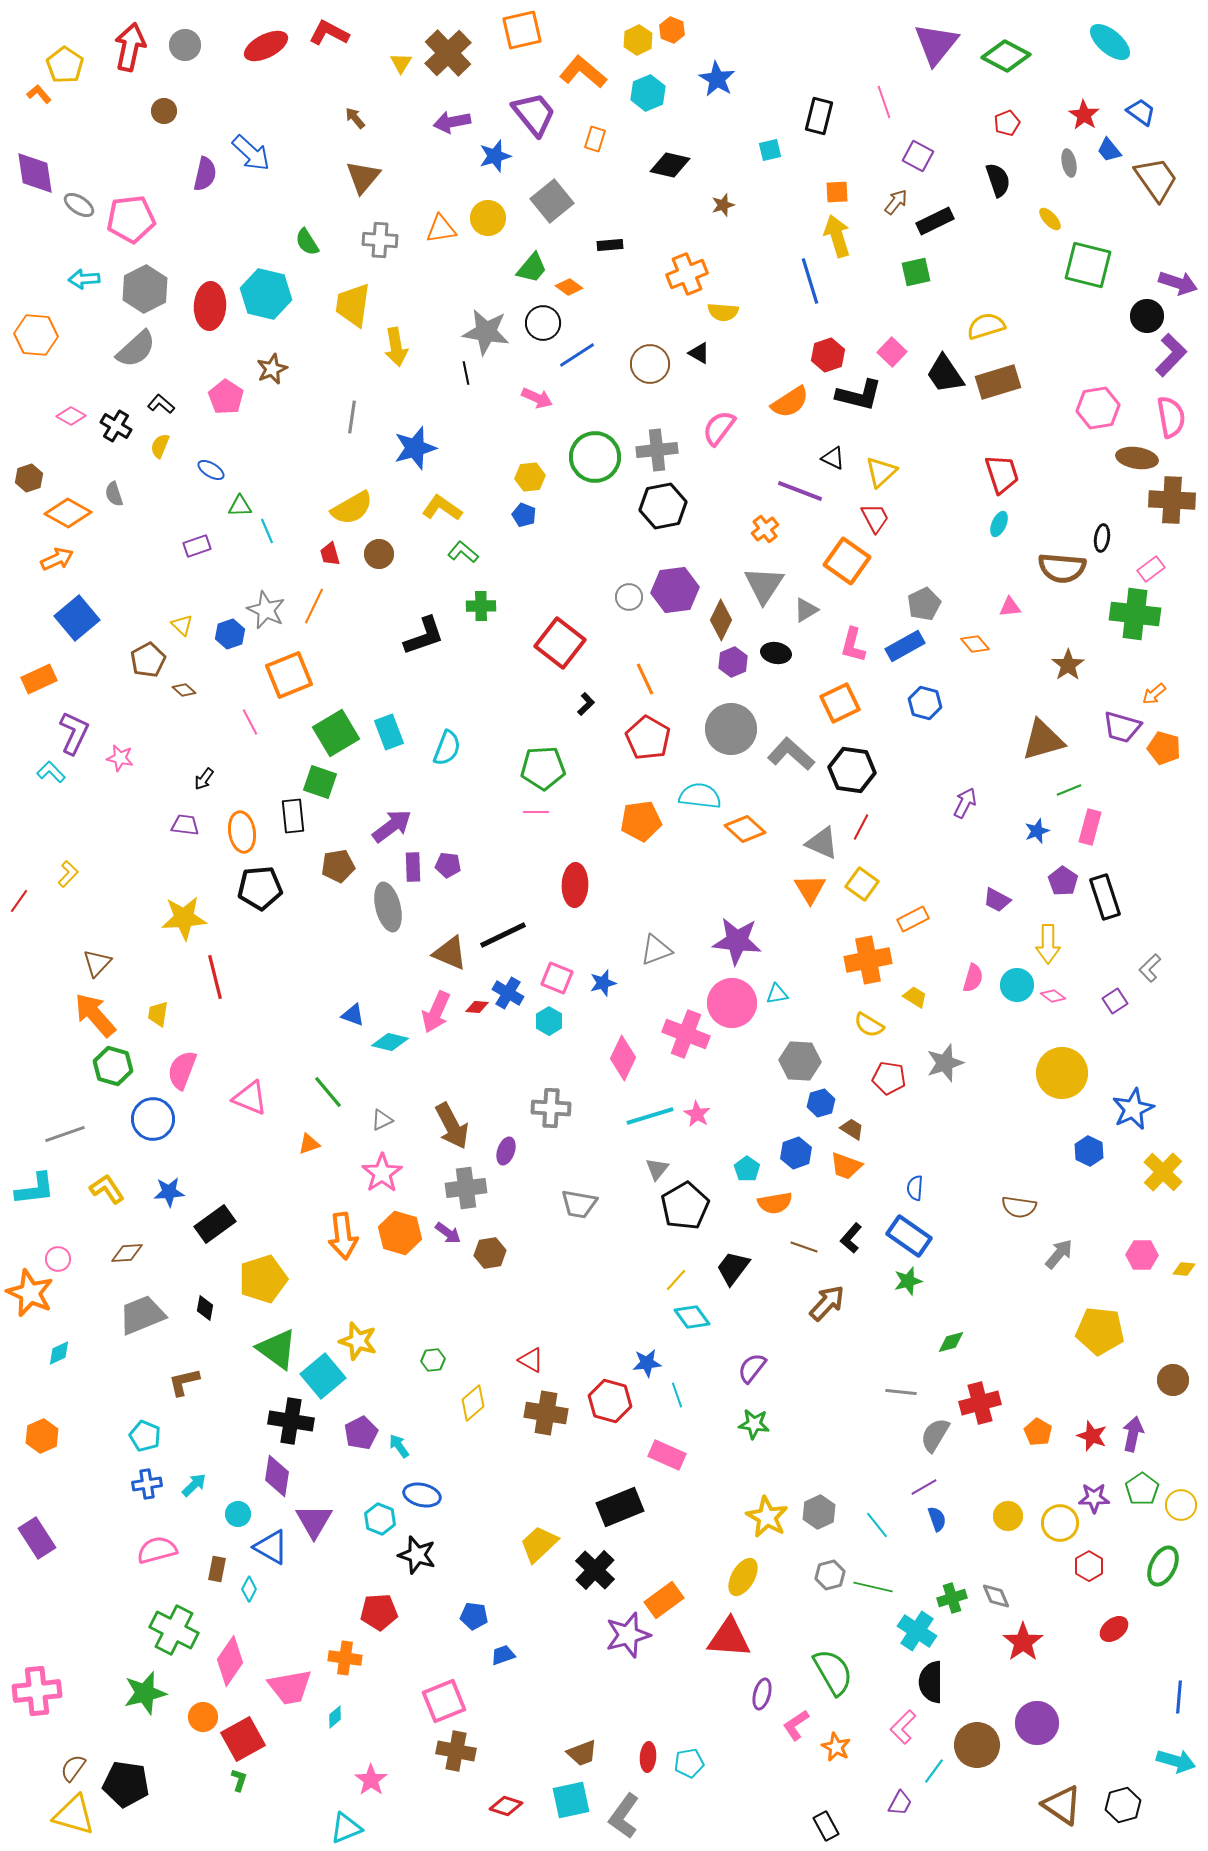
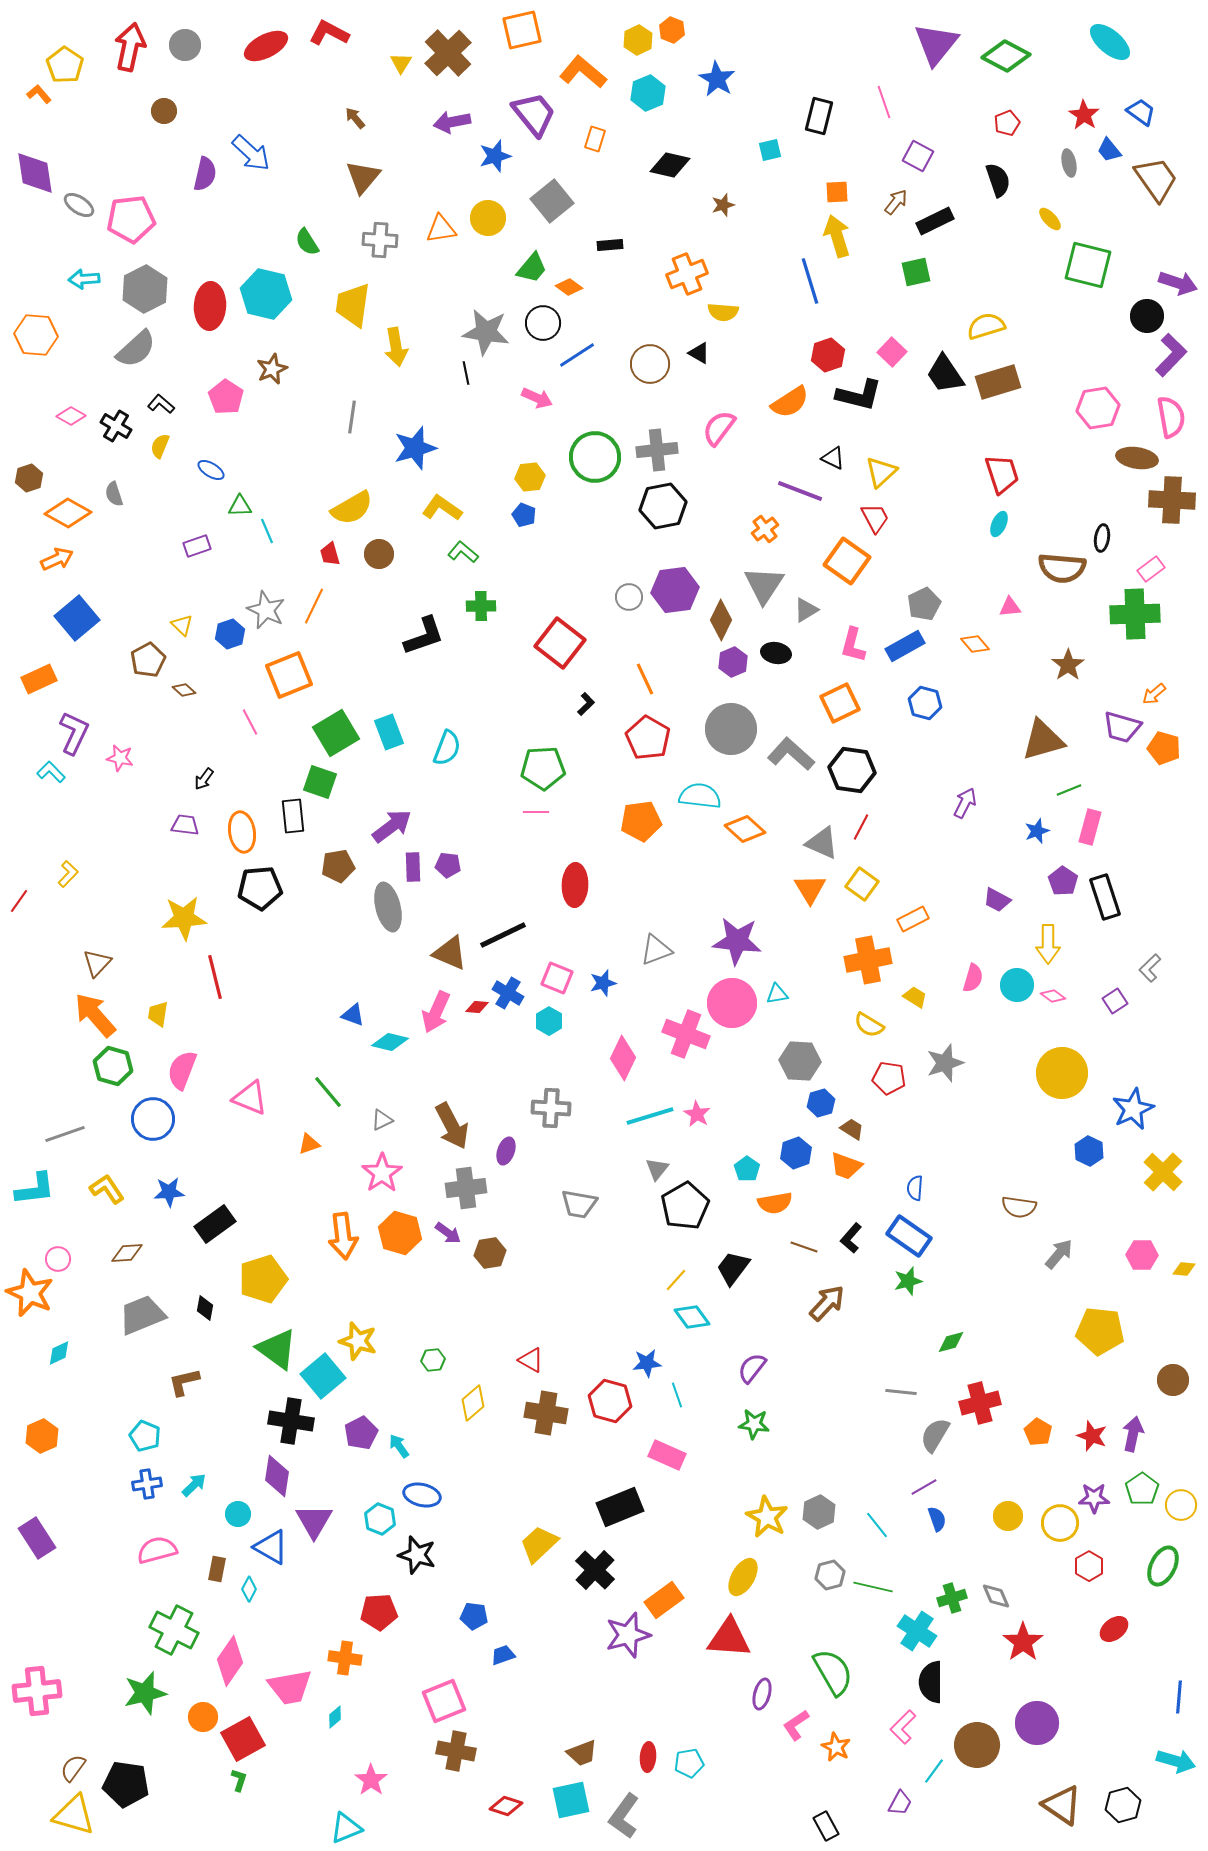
green cross at (1135, 614): rotated 9 degrees counterclockwise
